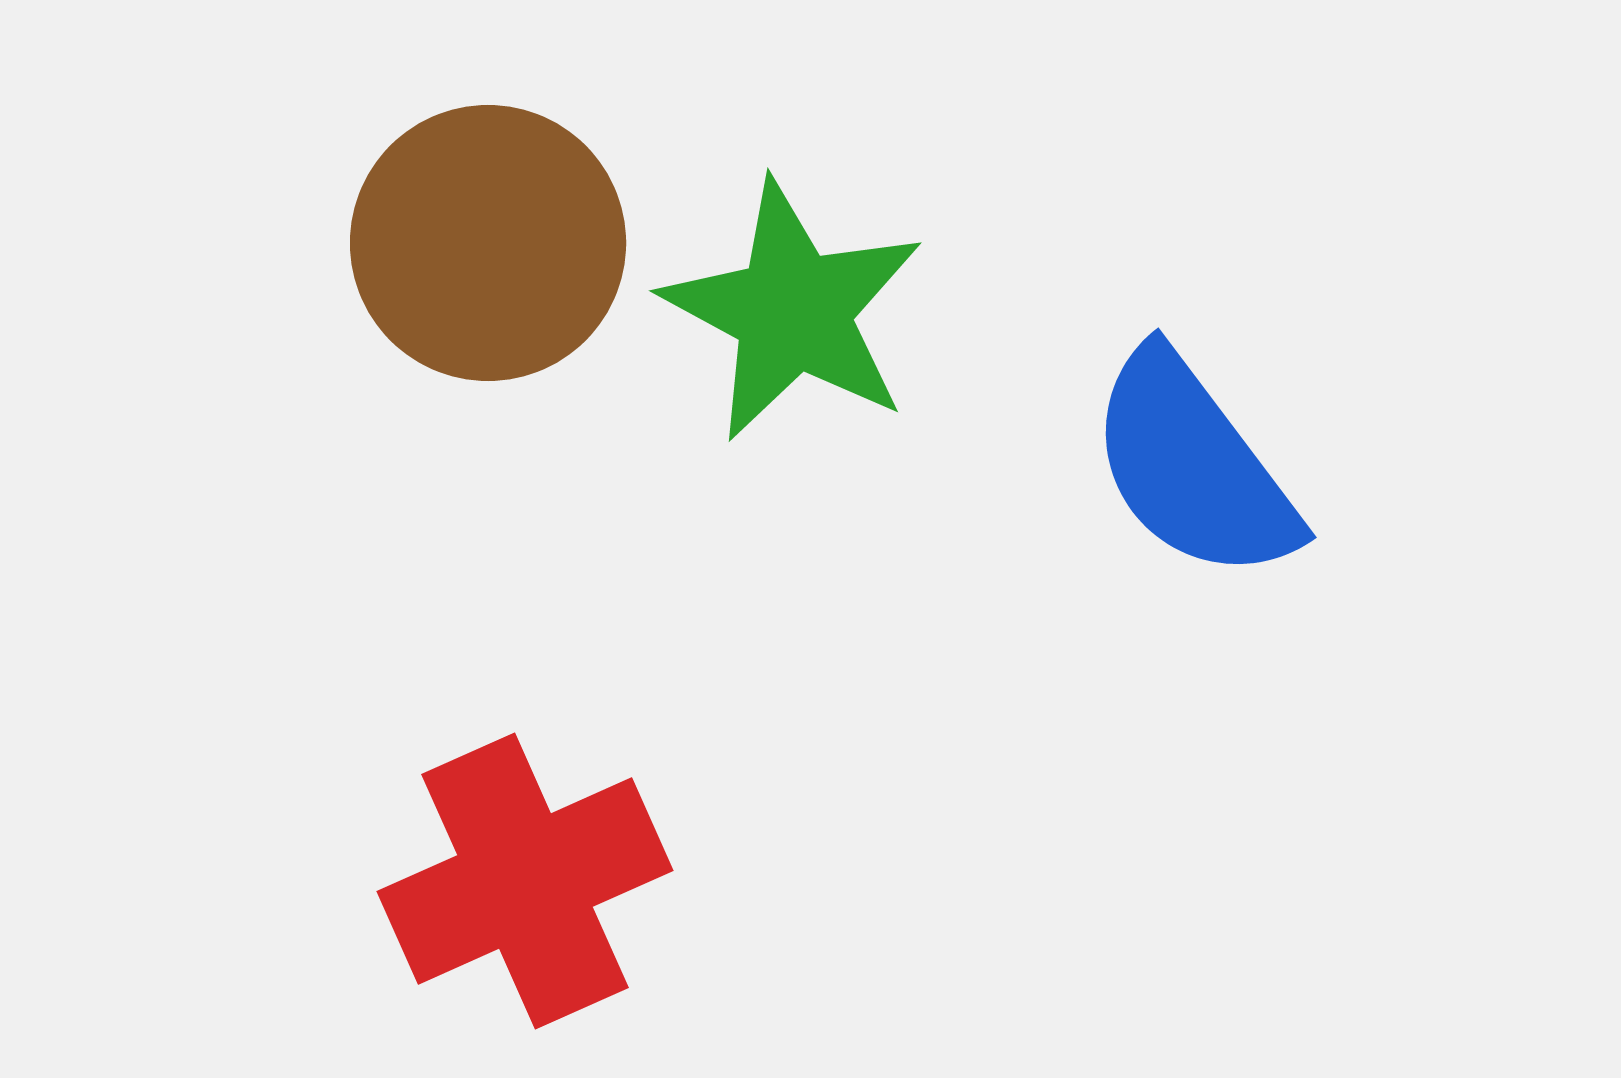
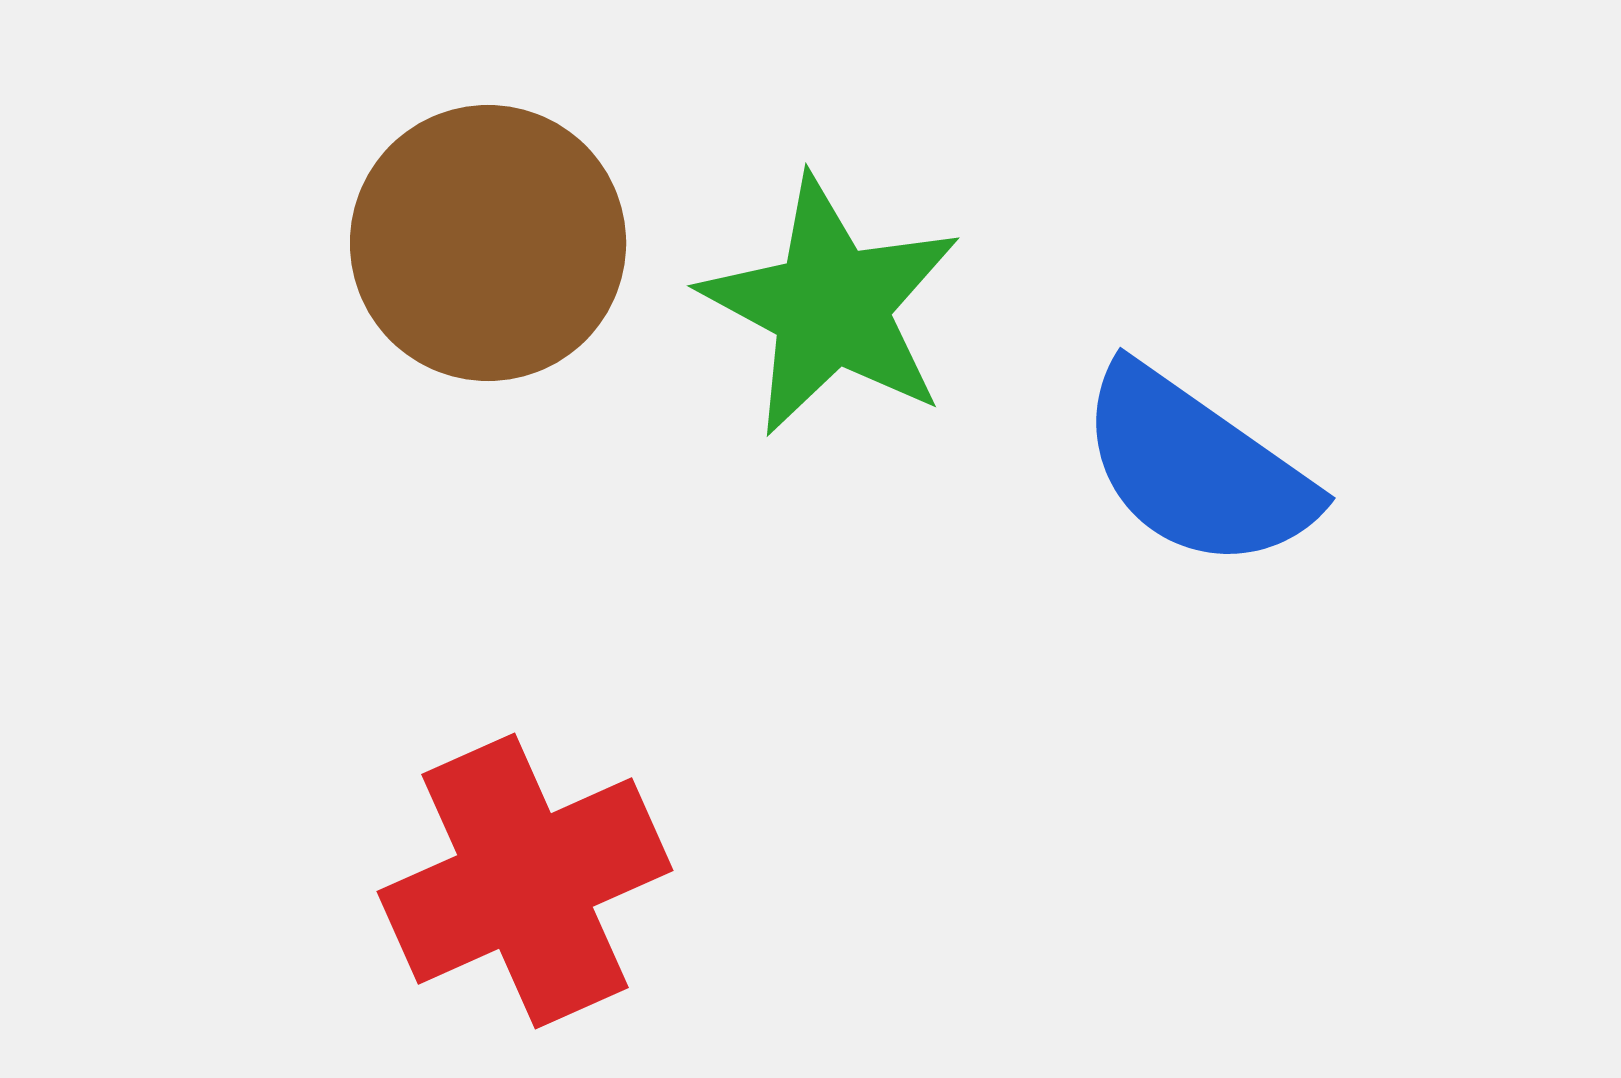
green star: moved 38 px right, 5 px up
blue semicircle: moved 3 px right, 2 px down; rotated 18 degrees counterclockwise
